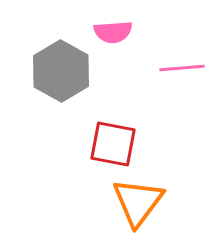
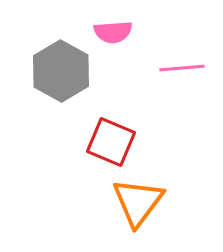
red square: moved 2 px left, 2 px up; rotated 12 degrees clockwise
